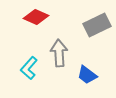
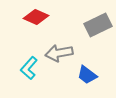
gray rectangle: moved 1 px right
gray arrow: rotated 96 degrees counterclockwise
